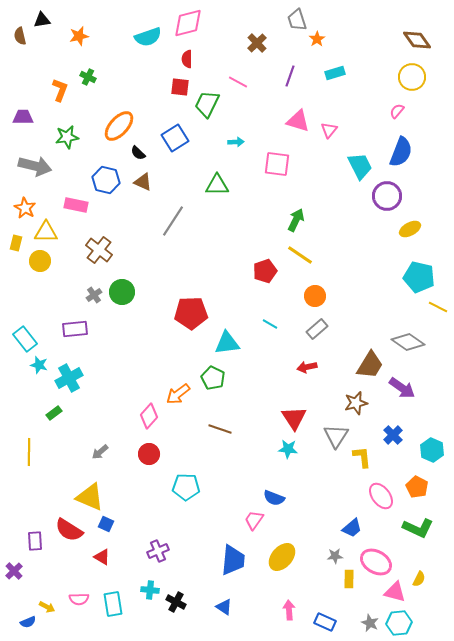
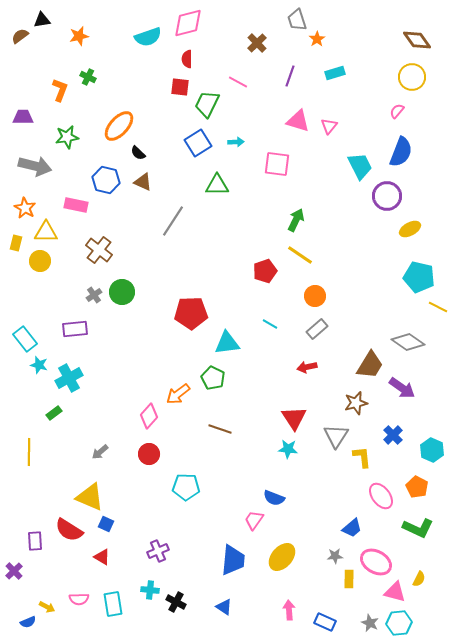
brown semicircle at (20, 36): rotated 66 degrees clockwise
pink triangle at (329, 130): moved 4 px up
blue square at (175, 138): moved 23 px right, 5 px down
